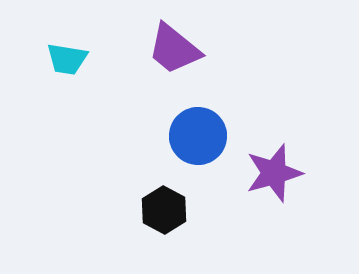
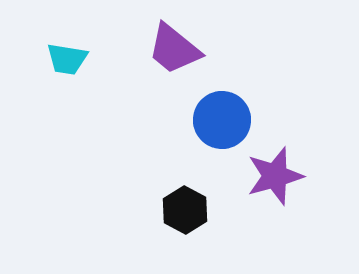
blue circle: moved 24 px right, 16 px up
purple star: moved 1 px right, 3 px down
black hexagon: moved 21 px right
